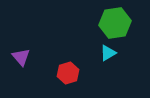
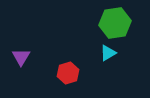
purple triangle: rotated 12 degrees clockwise
